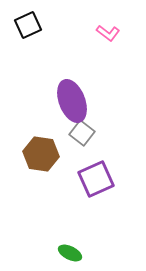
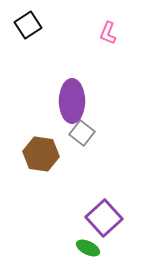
black square: rotated 8 degrees counterclockwise
pink L-shape: rotated 75 degrees clockwise
purple ellipse: rotated 21 degrees clockwise
purple square: moved 8 px right, 39 px down; rotated 18 degrees counterclockwise
green ellipse: moved 18 px right, 5 px up
